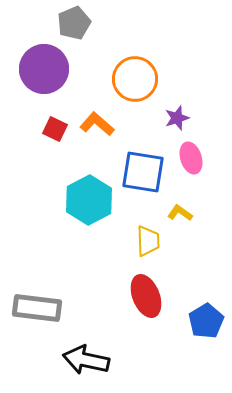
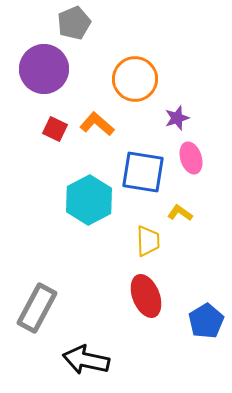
gray rectangle: rotated 69 degrees counterclockwise
